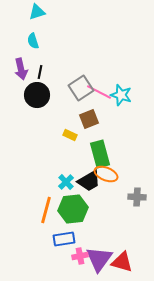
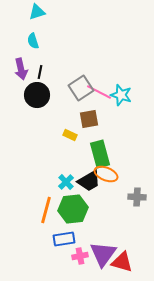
brown square: rotated 12 degrees clockwise
purple triangle: moved 4 px right, 5 px up
